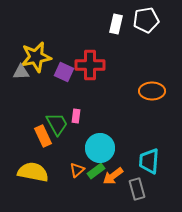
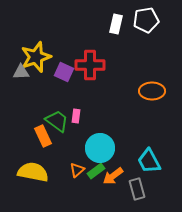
yellow star: rotated 8 degrees counterclockwise
green trapezoid: moved 3 px up; rotated 25 degrees counterclockwise
cyan trapezoid: rotated 32 degrees counterclockwise
